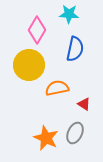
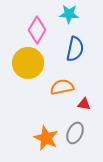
yellow circle: moved 1 px left, 2 px up
orange semicircle: moved 5 px right, 1 px up
red triangle: rotated 24 degrees counterclockwise
